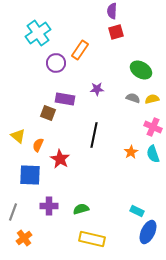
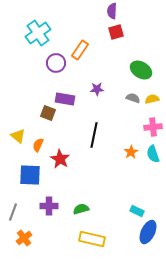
pink cross: rotated 30 degrees counterclockwise
